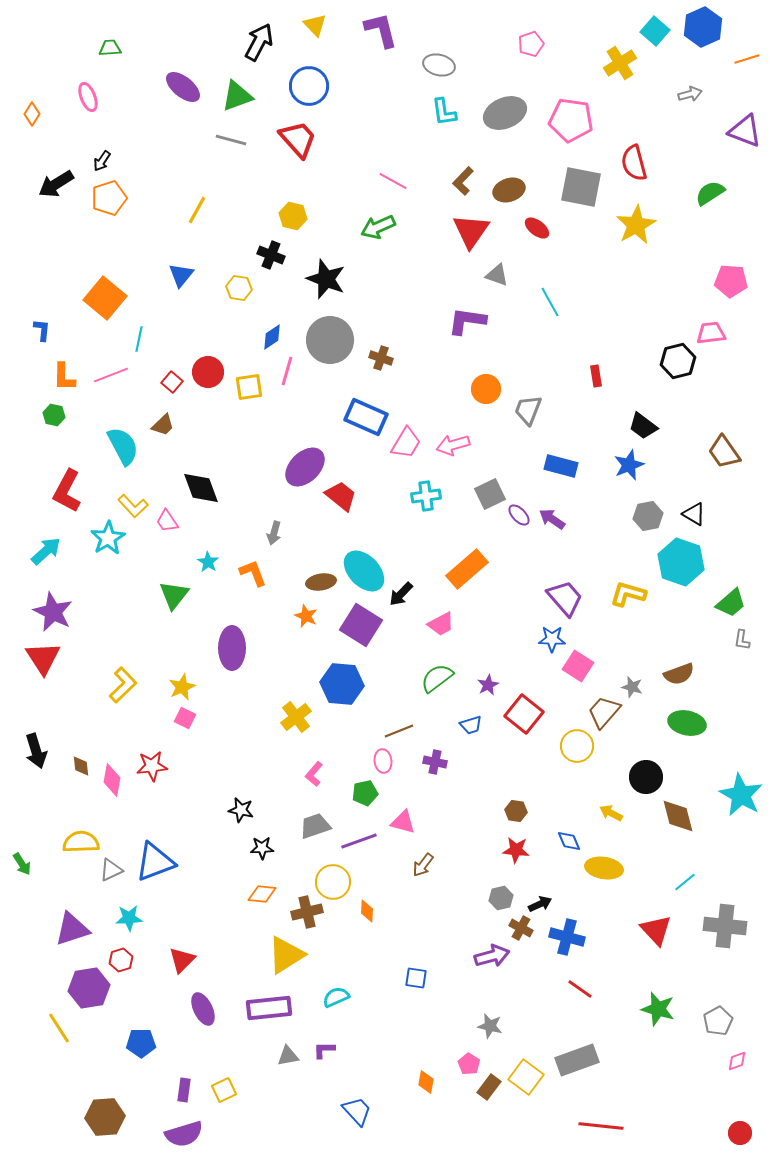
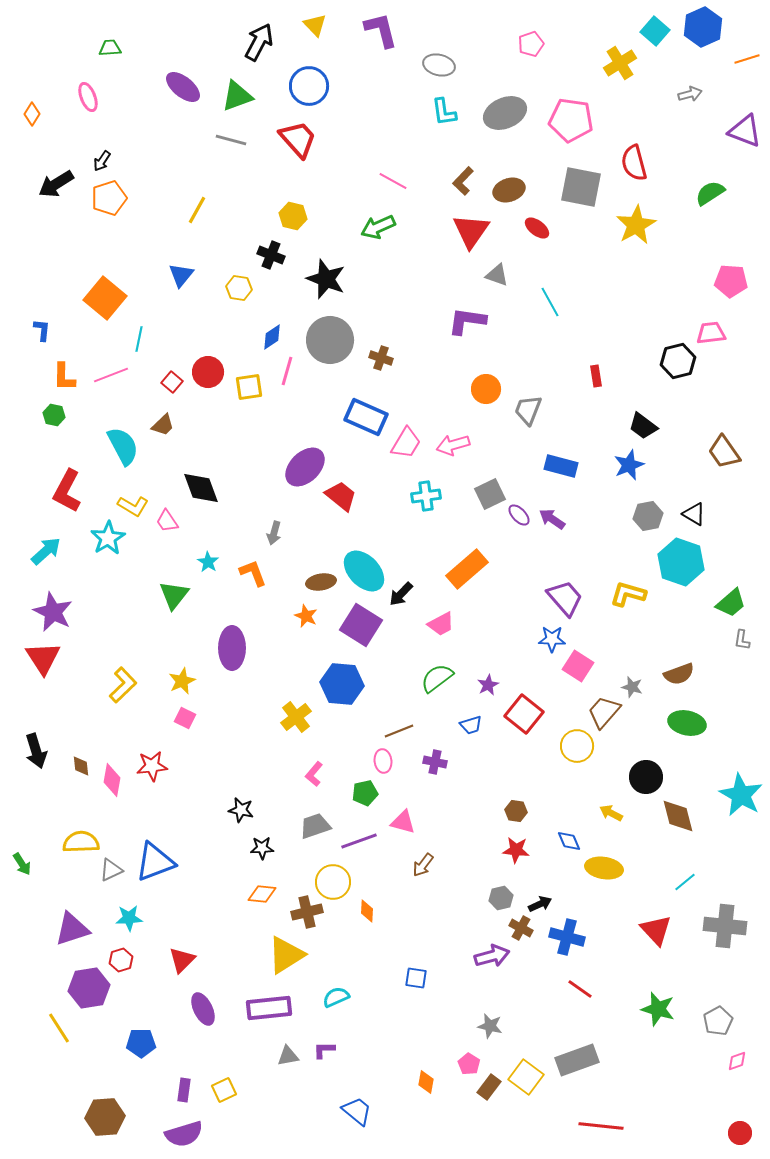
yellow L-shape at (133, 506): rotated 16 degrees counterclockwise
yellow star at (182, 687): moved 6 px up
blue trapezoid at (357, 1111): rotated 8 degrees counterclockwise
